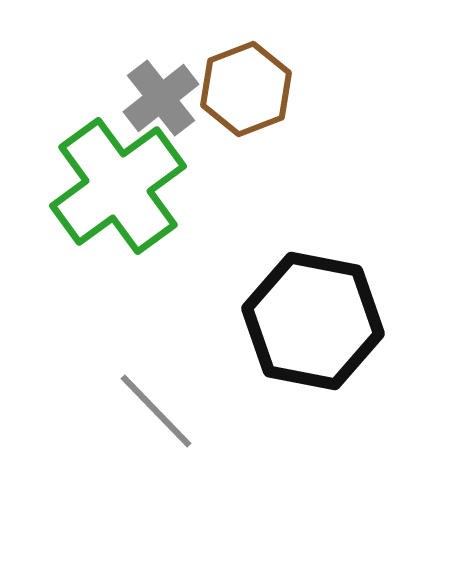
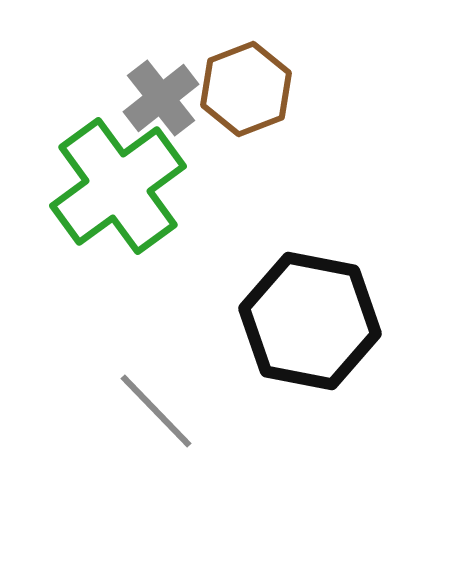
black hexagon: moved 3 px left
